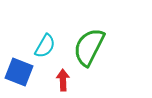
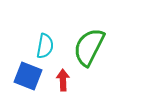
cyan semicircle: rotated 20 degrees counterclockwise
blue square: moved 9 px right, 4 px down
